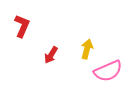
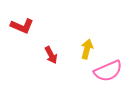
red L-shape: rotated 90 degrees clockwise
red arrow: rotated 60 degrees counterclockwise
